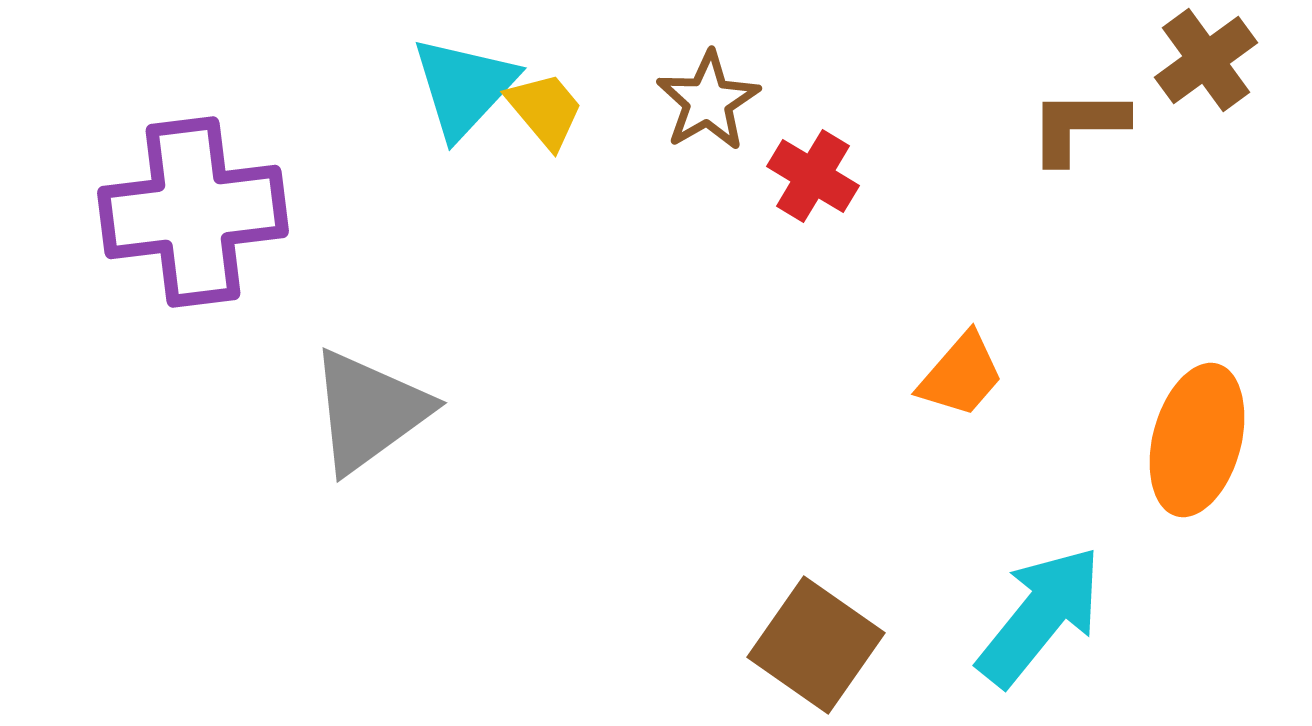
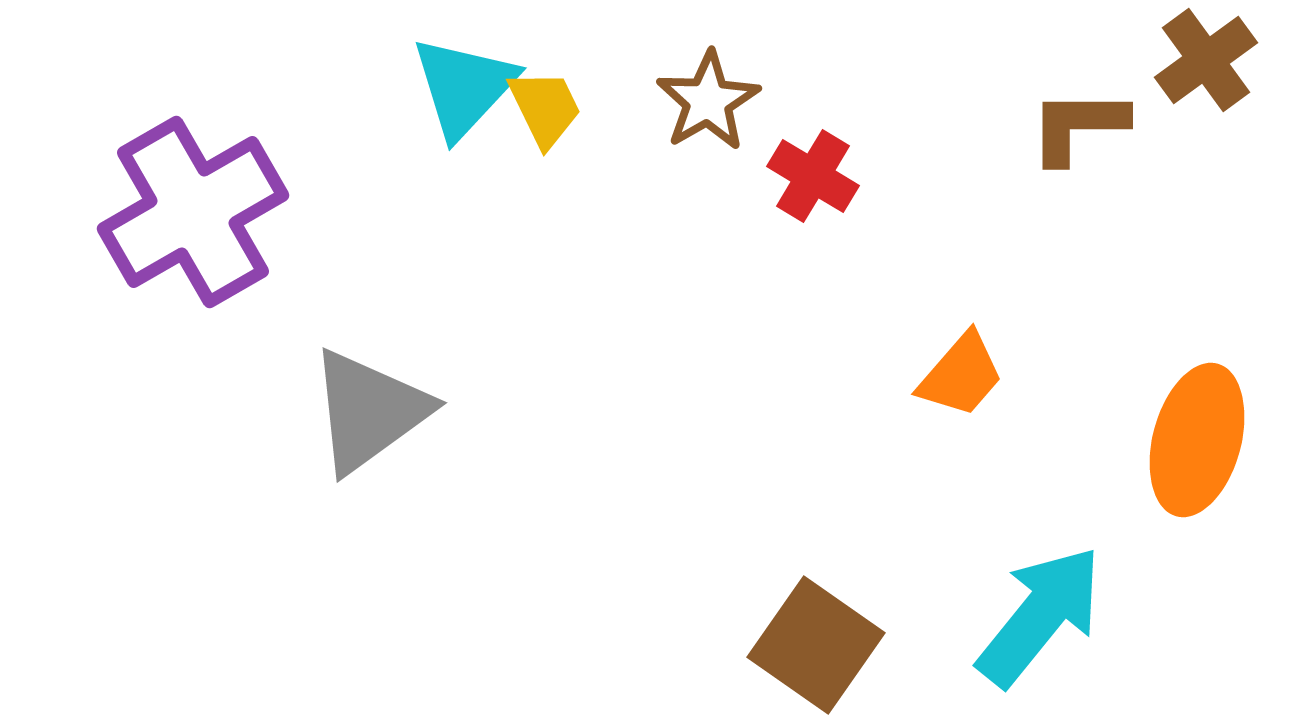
yellow trapezoid: moved 2 px up; rotated 14 degrees clockwise
purple cross: rotated 23 degrees counterclockwise
